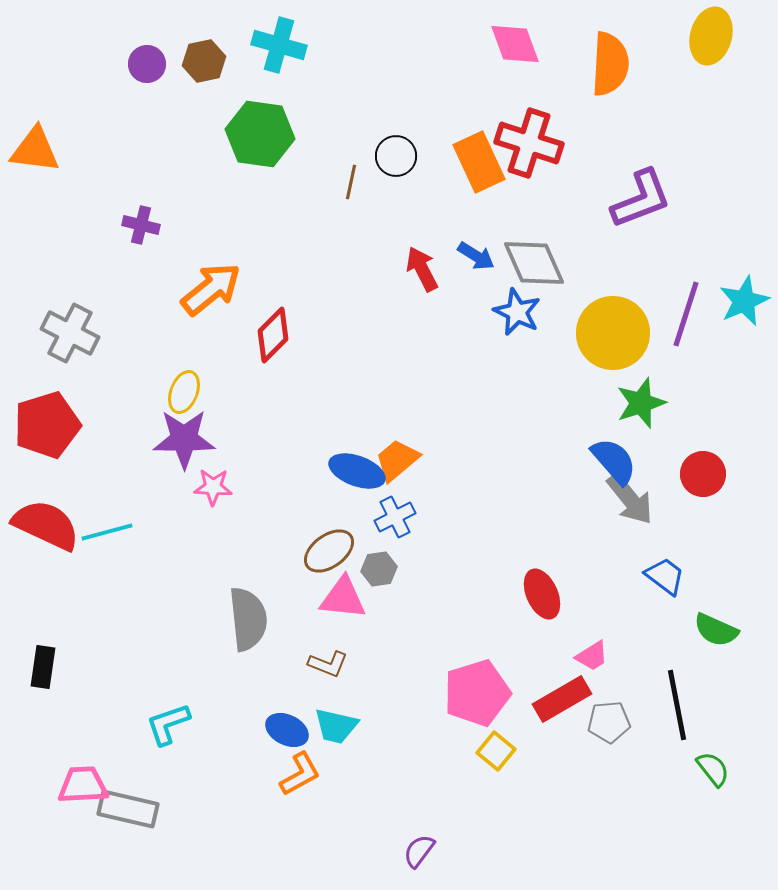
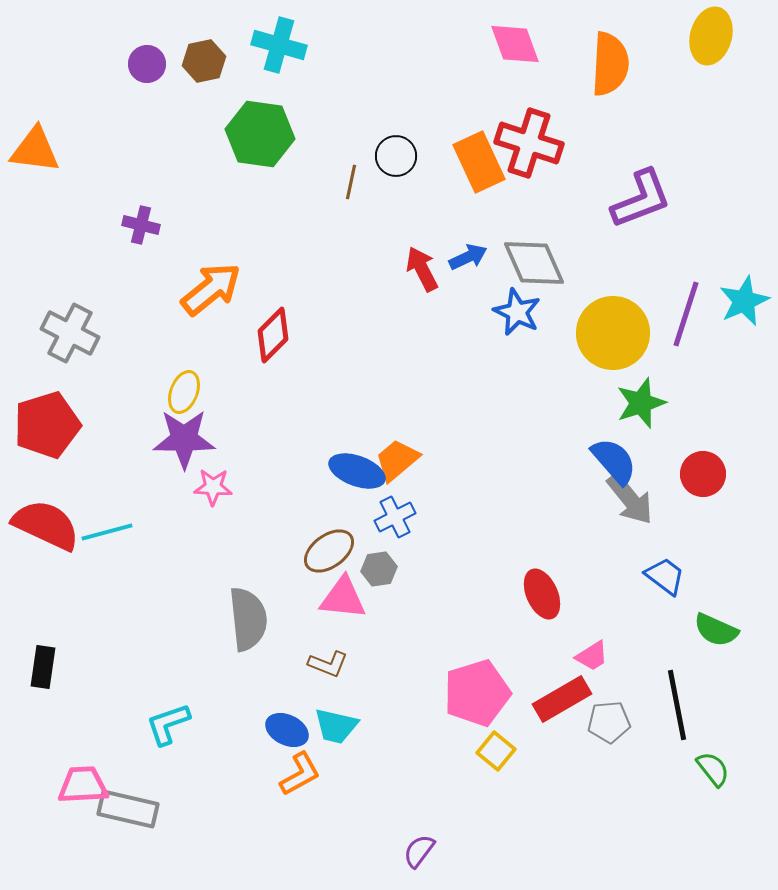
blue arrow at (476, 256): moved 8 px left, 1 px down; rotated 57 degrees counterclockwise
